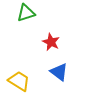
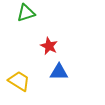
red star: moved 2 px left, 4 px down
blue triangle: rotated 36 degrees counterclockwise
